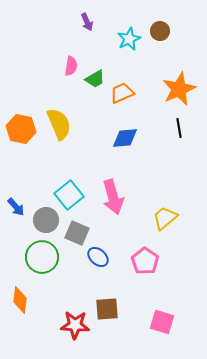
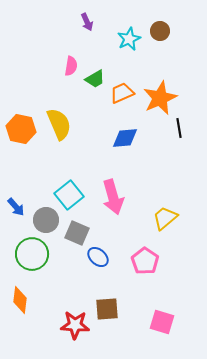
orange star: moved 19 px left, 9 px down
green circle: moved 10 px left, 3 px up
